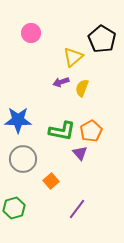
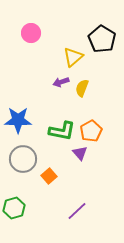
orange square: moved 2 px left, 5 px up
purple line: moved 2 px down; rotated 10 degrees clockwise
